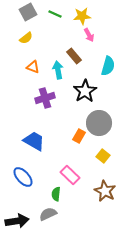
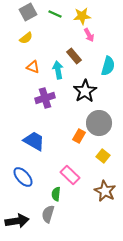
gray semicircle: rotated 48 degrees counterclockwise
